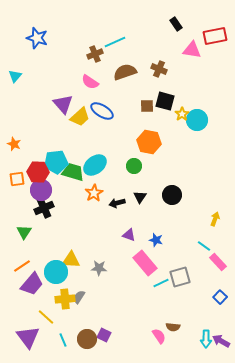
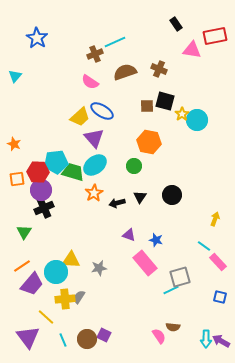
blue star at (37, 38): rotated 15 degrees clockwise
purple triangle at (63, 104): moved 31 px right, 34 px down
gray star at (99, 268): rotated 14 degrees counterclockwise
cyan line at (161, 283): moved 10 px right, 7 px down
blue square at (220, 297): rotated 32 degrees counterclockwise
